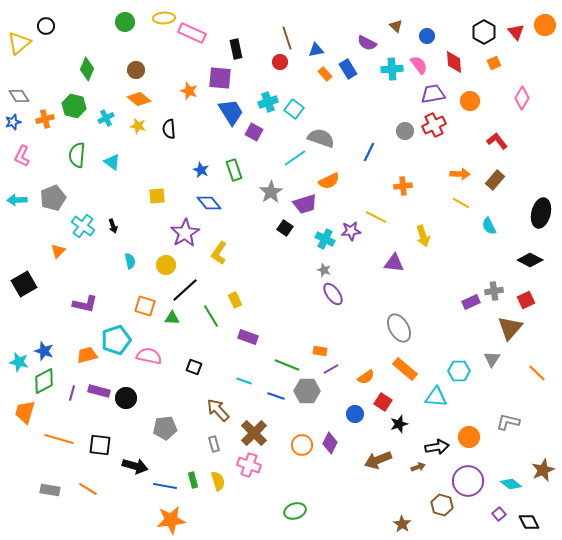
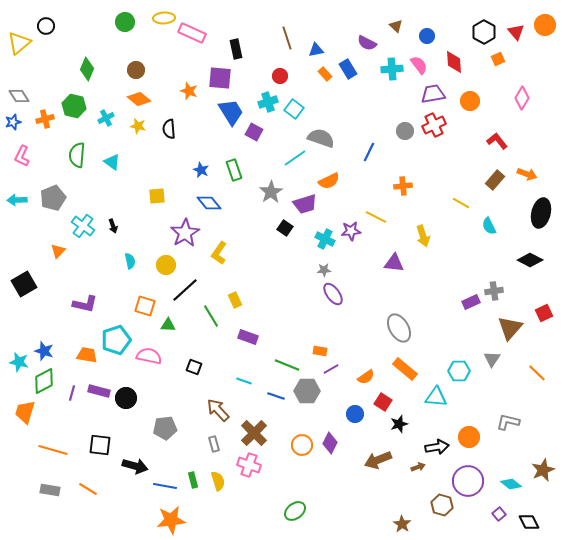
red circle at (280, 62): moved 14 px down
orange square at (494, 63): moved 4 px right, 4 px up
orange arrow at (460, 174): moved 67 px right; rotated 18 degrees clockwise
gray star at (324, 270): rotated 24 degrees counterclockwise
red square at (526, 300): moved 18 px right, 13 px down
green triangle at (172, 318): moved 4 px left, 7 px down
orange trapezoid at (87, 355): rotated 25 degrees clockwise
orange line at (59, 439): moved 6 px left, 11 px down
green ellipse at (295, 511): rotated 20 degrees counterclockwise
